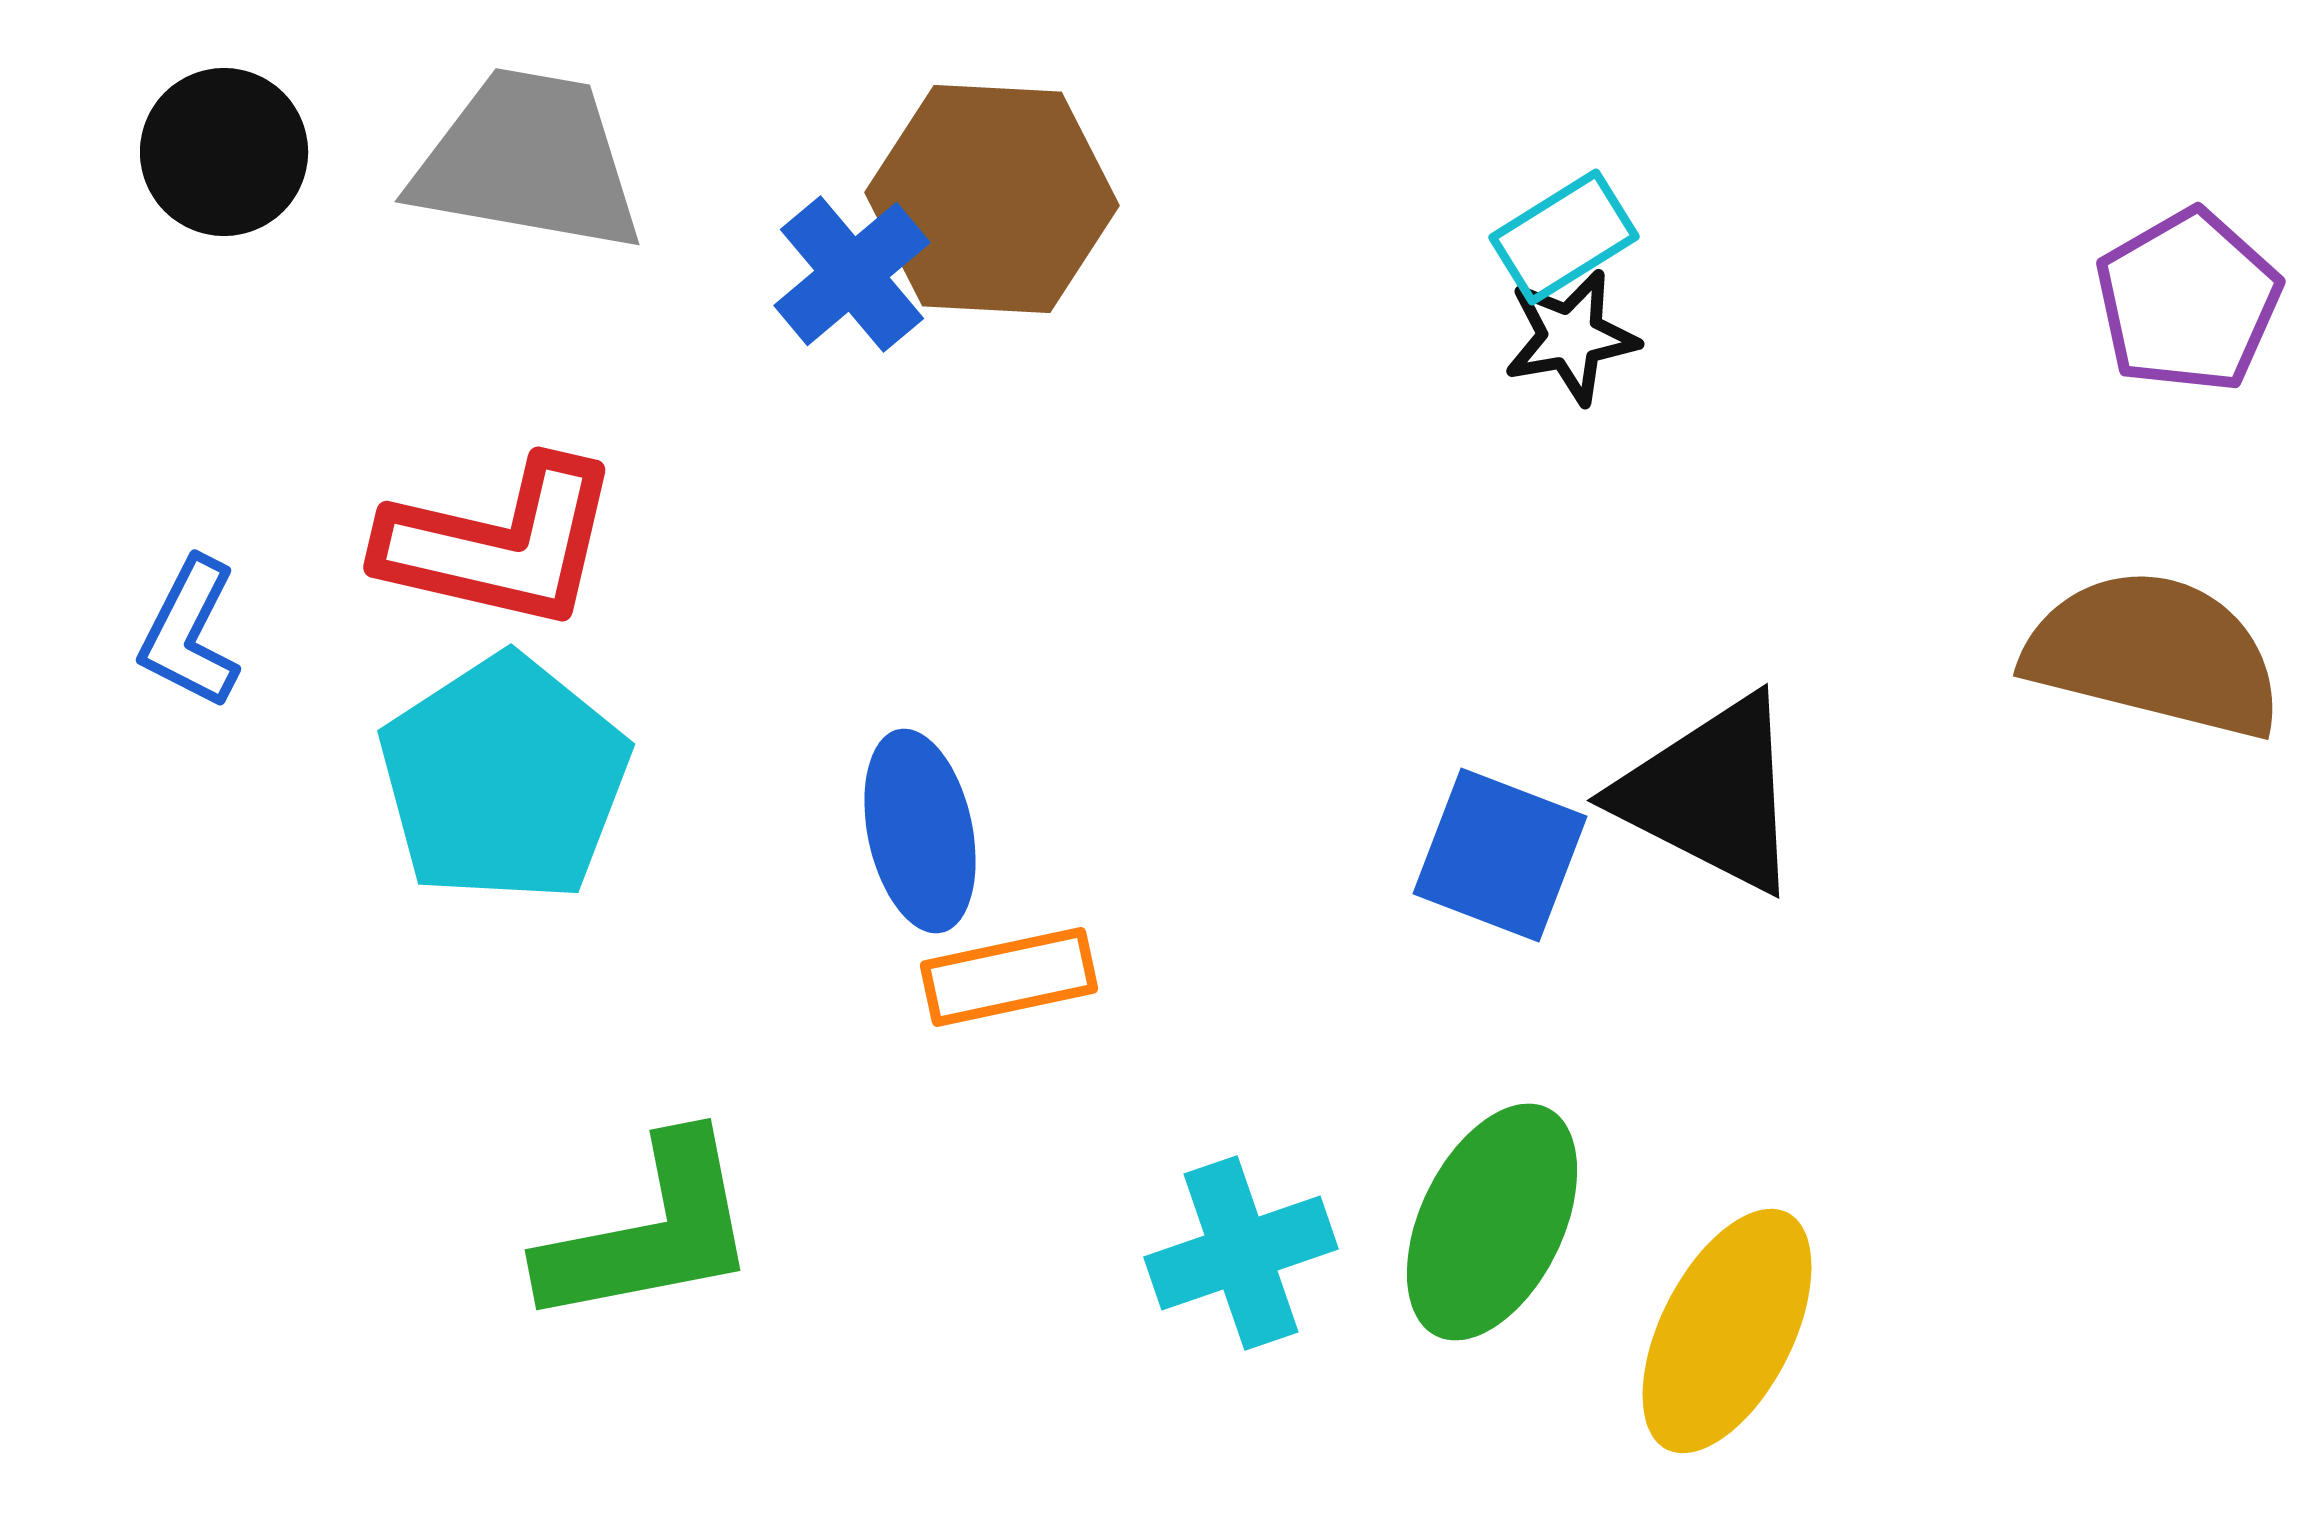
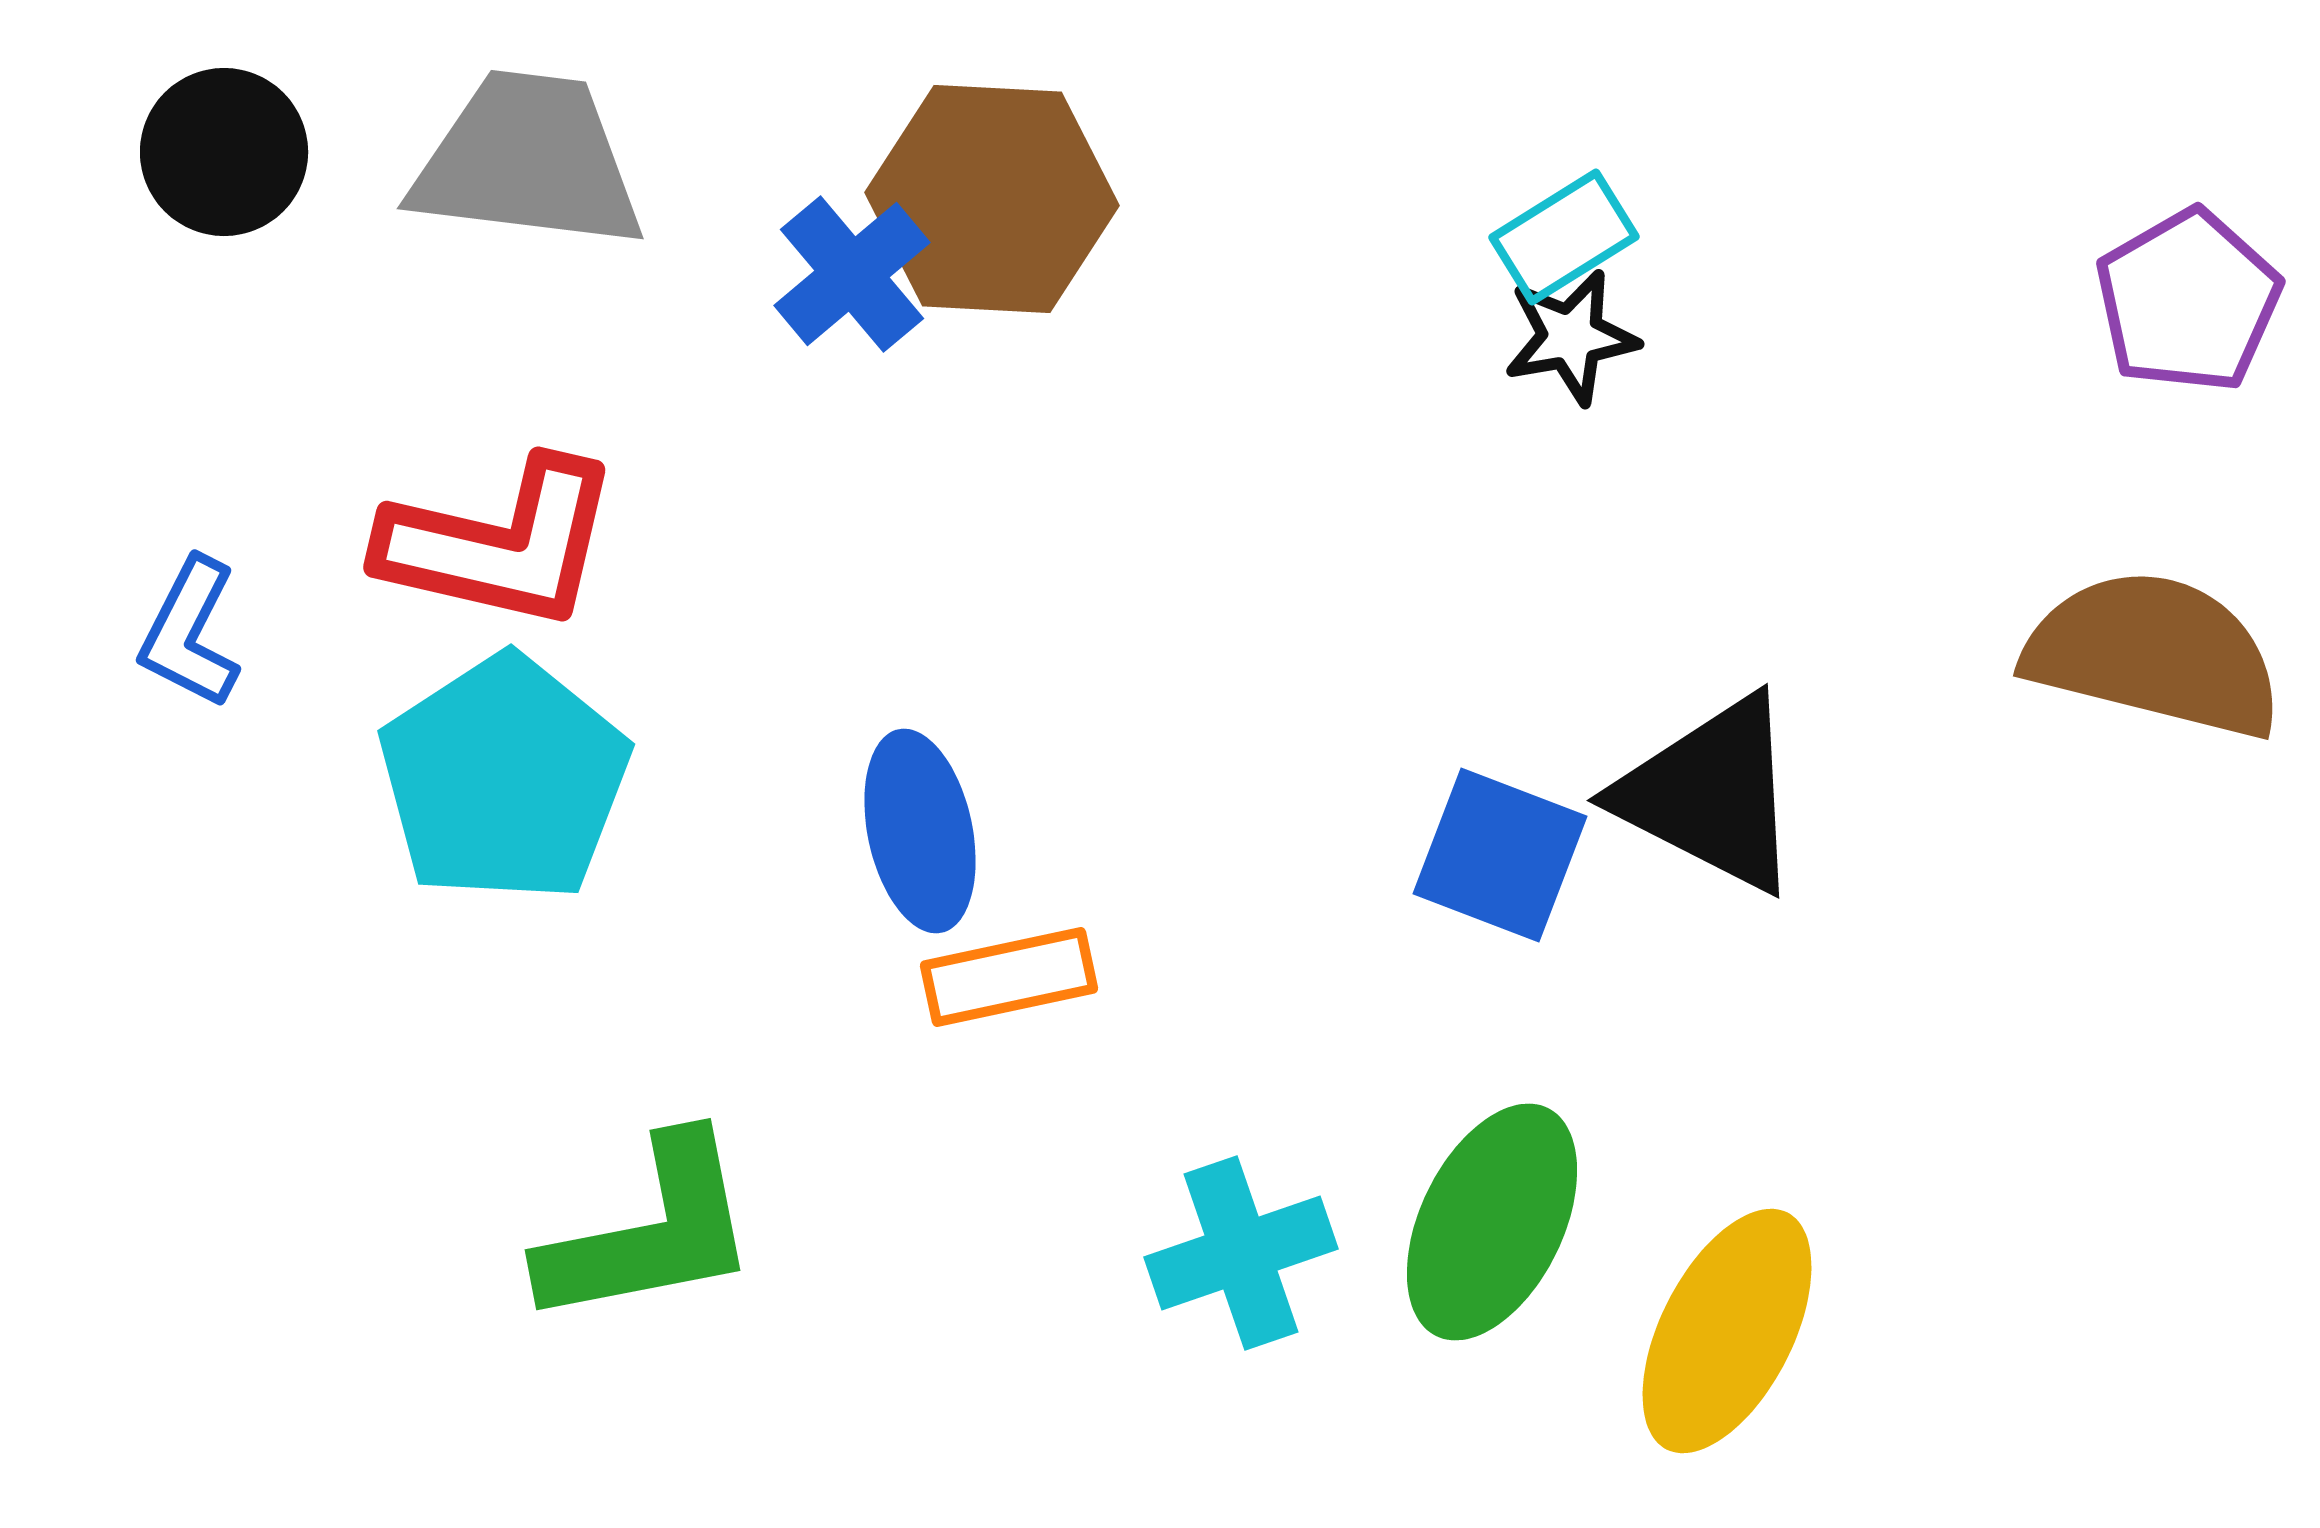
gray trapezoid: rotated 3 degrees counterclockwise
